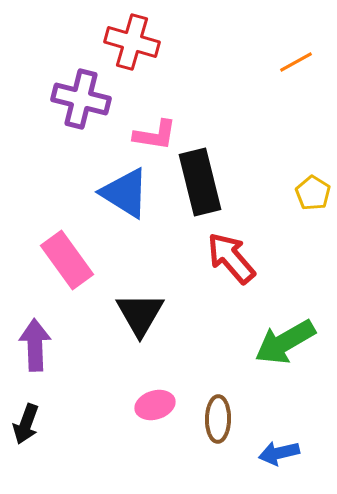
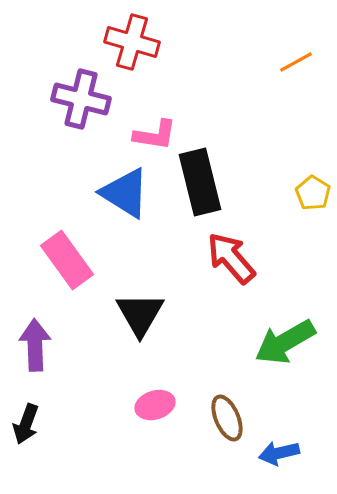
brown ellipse: moved 9 px right, 1 px up; rotated 24 degrees counterclockwise
